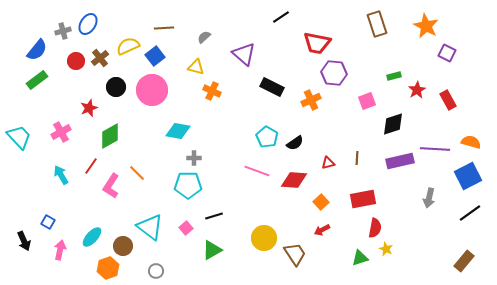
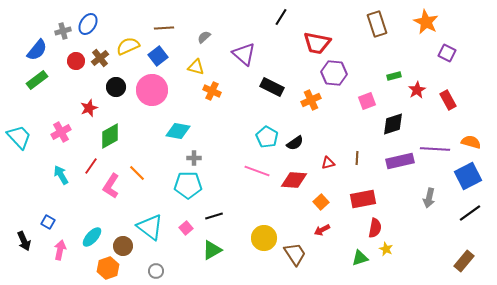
black line at (281, 17): rotated 24 degrees counterclockwise
orange star at (426, 26): moved 4 px up
blue square at (155, 56): moved 3 px right
